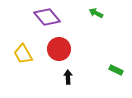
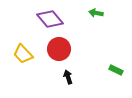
green arrow: rotated 16 degrees counterclockwise
purple diamond: moved 3 px right, 2 px down
yellow trapezoid: rotated 15 degrees counterclockwise
black arrow: rotated 16 degrees counterclockwise
